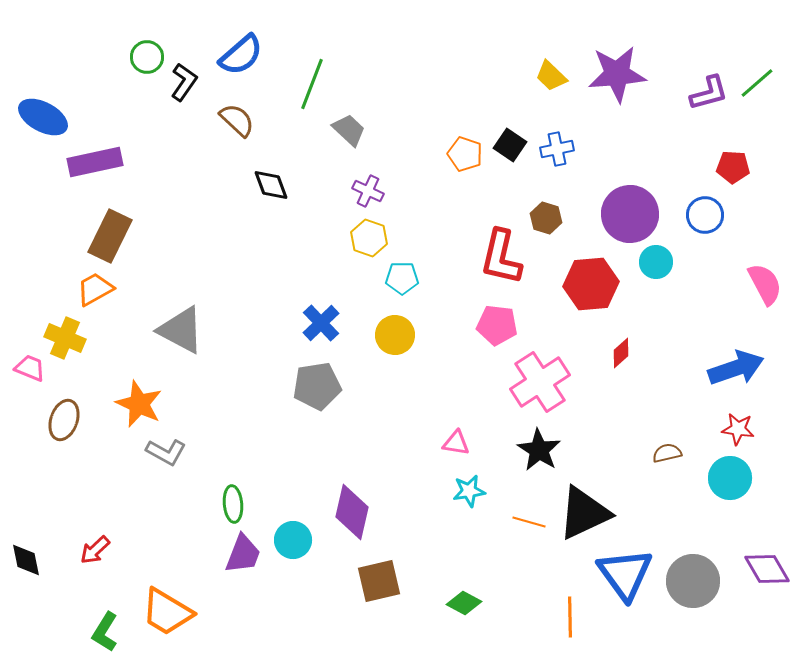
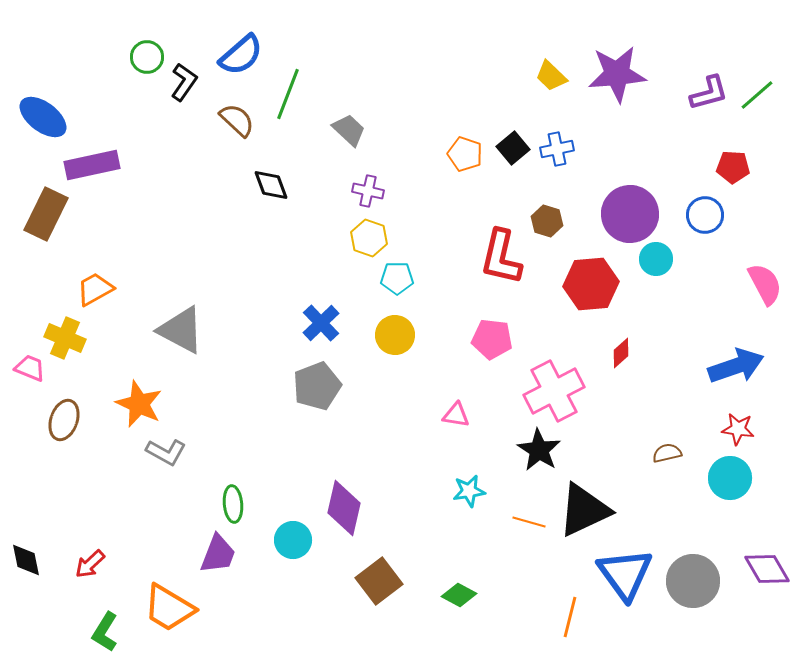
green line at (757, 83): moved 12 px down
green line at (312, 84): moved 24 px left, 10 px down
blue ellipse at (43, 117): rotated 9 degrees clockwise
black square at (510, 145): moved 3 px right, 3 px down; rotated 16 degrees clockwise
purple rectangle at (95, 162): moved 3 px left, 3 px down
purple cross at (368, 191): rotated 12 degrees counterclockwise
brown hexagon at (546, 218): moved 1 px right, 3 px down
brown rectangle at (110, 236): moved 64 px left, 22 px up
cyan circle at (656, 262): moved 3 px up
cyan pentagon at (402, 278): moved 5 px left
pink pentagon at (497, 325): moved 5 px left, 14 px down
blue arrow at (736, 368): moved 2 px up
pink cross at (540, 382): moved 14 px right, 9 px down; rotated 6 degrees clockwise
gray pentagon at (317, 386): rotated 12 degrees counterclockwise
pink triangle at (456, 443): moved 28 px up
purple diamond at (352, 512): moved 8 px left, 4 px up
black triangle at (584, 513): moved 3 px up
red arrow at (95, 550): moved 5 px left, 14 px down
purple trapezoid at (243, 554): moved 25 px left
brown square at (379, 581): rotated 24 degrees counterclockwise
green diamond at (464, 603): moved 5 px left, 8 px up
orange trapezoid at (167, 612): moved 2 px right, 4 px up
orange line at (570, 617): rotated 15 degrees clockwise
